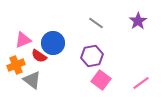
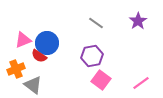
blue circle: moved 6 px left
orange cross: moved 4 px down
gray triangle: moved 1 px right, 5 px down
